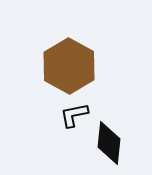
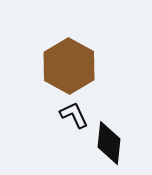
black L-shape: rotated 76 degrees clockwise
